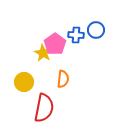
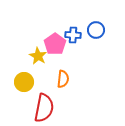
blue cross: moved 3 px left
yellow star: moved 5 px left, 3 px down
